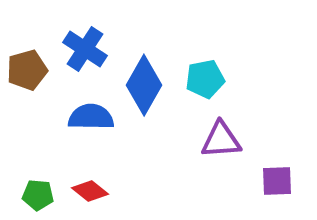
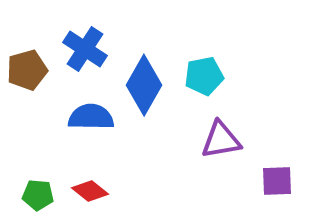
cyan pentagon: moved 1 px left, 3 px up
purple triangle: rotated 6 degrees counterclockwise
